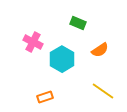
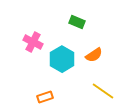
green rectangle: moved 1 px left, 1 px up
orange semicircle: moved 6 px left, 5 px down
